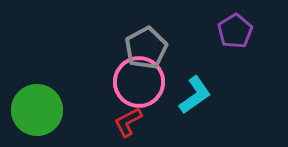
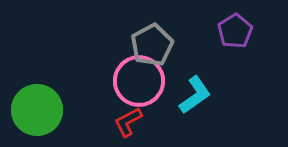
gray pentagon: moved 6 px right, 3 px up
pink circle: moved 1 px up
